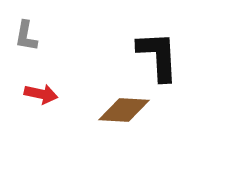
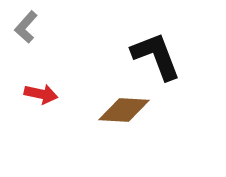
gray L-shape: moved 9 px up; rotated 32 degrees clockwise
black L-shape: moved 2 px left; rotated 18 degrees counterclockwise
